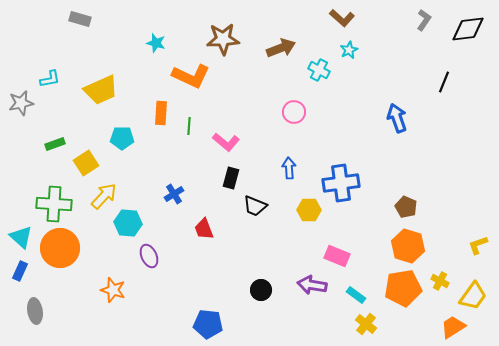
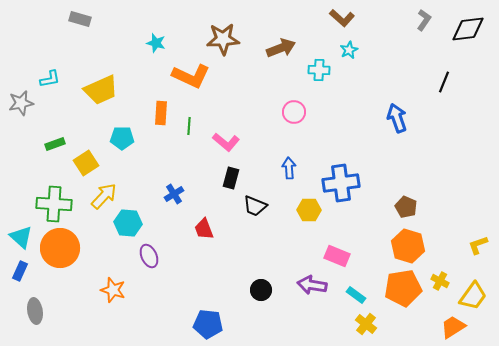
cyan cross at (319, 70): rotated 25 degrees counterclockwise
